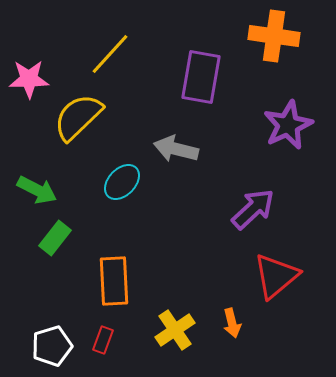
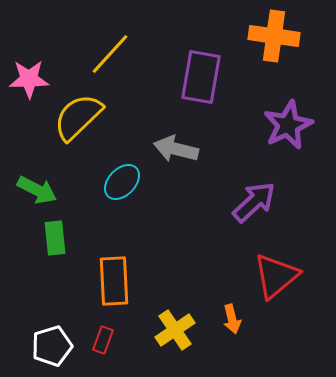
purple arrow: moved 1 px right, 7 px up
green rectangle: rotated 44 degrees counterclockwise
orange arrow: moved 4 px up
